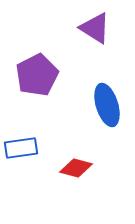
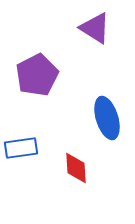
blue ellipse: moved 13 px down
red diamond: rotated 72 degrees clockwise
